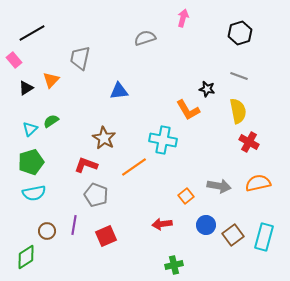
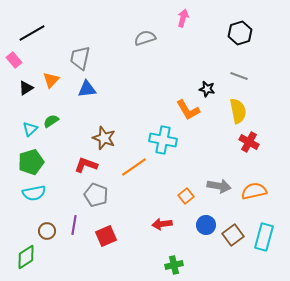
blue triangle: moved 32 px left, 2 px up
brown star: rotated 10 degrees counterclockwise
orange semicircle: moved 4 px left, 8 px down
